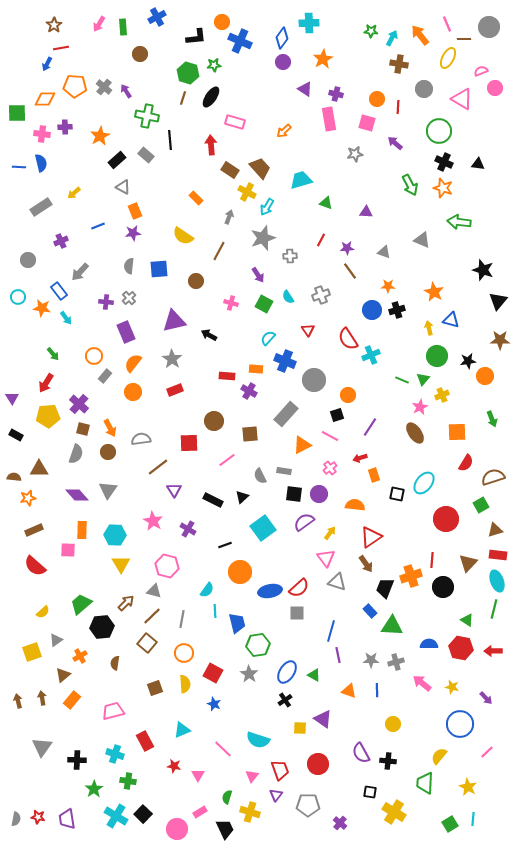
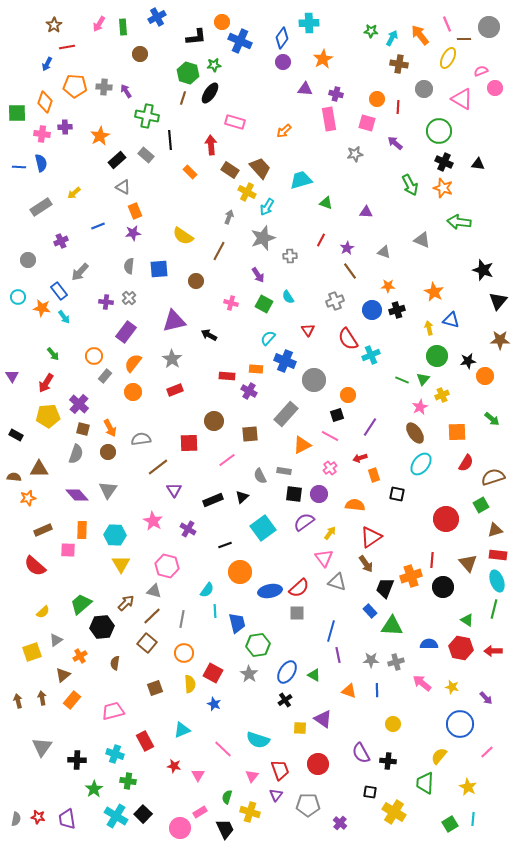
red line at (61, 48): moved 6 px right, 1 px up
gray cross at (104, 87): rotated 35 degrees counterclockwise
purple triangle at (305, 89): rotated 28 degrees counterclockwise
black ellipse at (211, 97): moved 1 px left, 4 px up
orange diamond at (45, 99): moved 3 px down; rotated 70 degrees counterclockwise
orange rectangle at (196, 198): moved 6 px left, 26 px up
purple star at (347, 248): rotated 24 degrees counterclockwise
gray cross at (321, 295): moved 14 px right, 6 px down
cyan arrow at (66, 318): moved 2 px left, 1 px up
purple rectangle at (126, 332): rotated 60 degrees clockwise
purple triangle at (12, 398): moved 22 px up
green arrow at (492, 419): rotated 28 degrees counterclockwise
cyan ellipse at (424, 483): moved 3 px left, 19 px up
black rectangle at (213, 500): rotated 48 degrees counterclockwise
brown rectangle at (34, 530): moved 9 px right
pink triangle at (326, 558): moved 2 px left
brown triangle at (468, 563): rotated 24 degrees counterclockwise
yellow semicircle at (185, 684): moved 5 px right
pink circle at (177, 829): moved 3 px right, 1 px up
